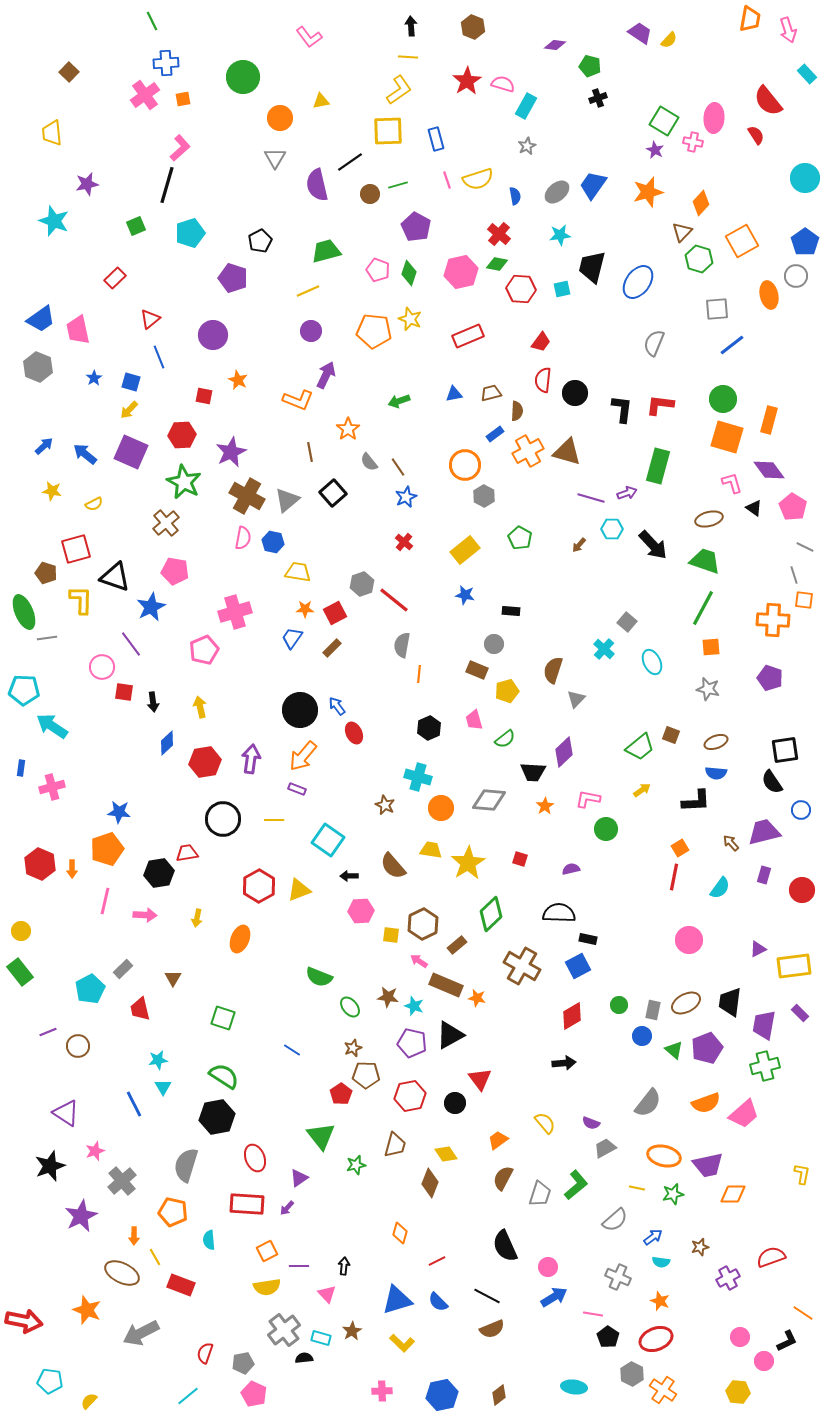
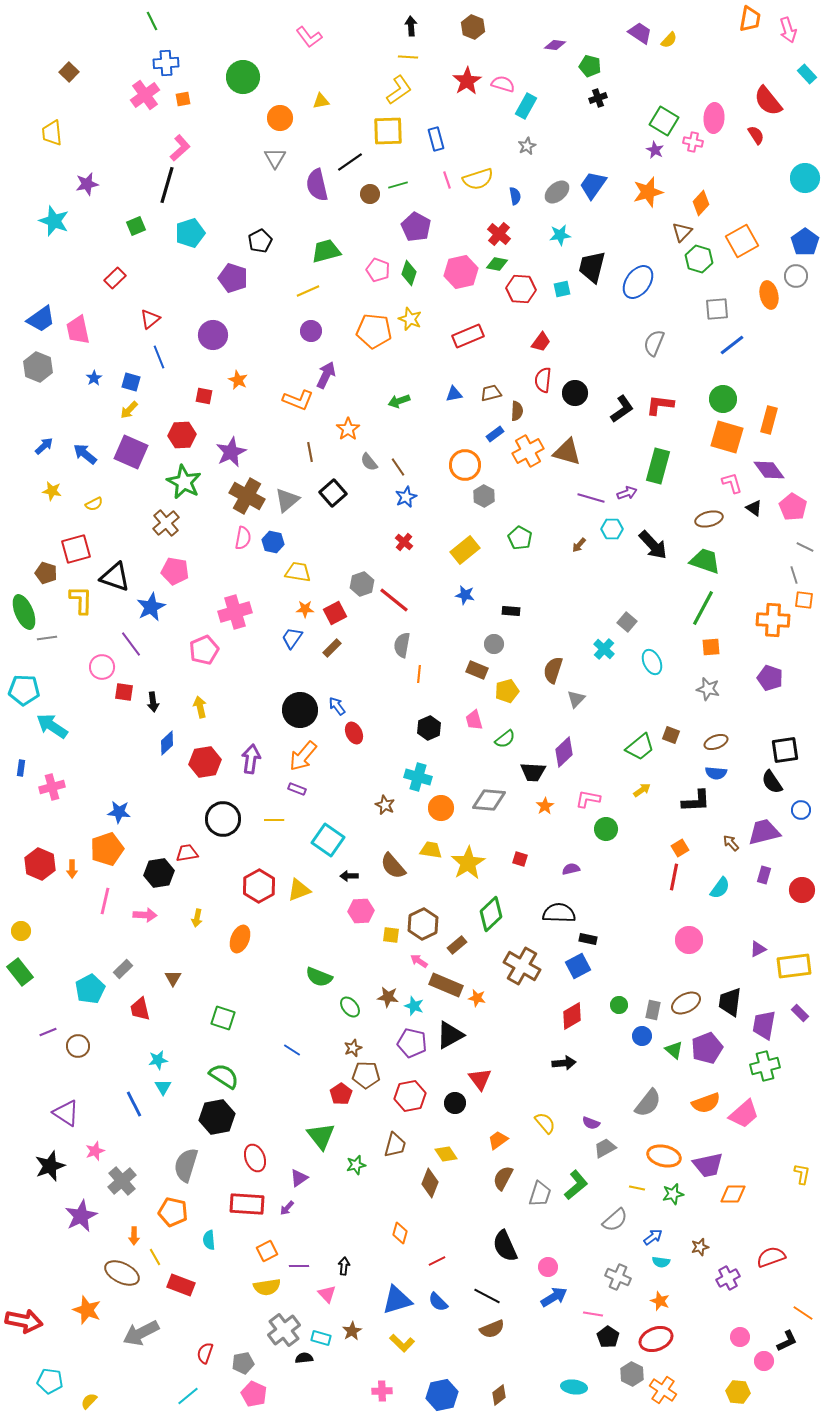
black L-shape at (622, 409): rotated 48 degrees clockwise
